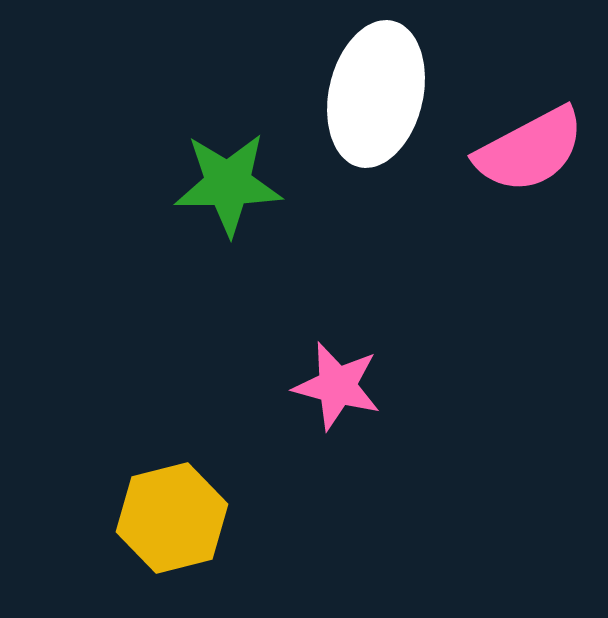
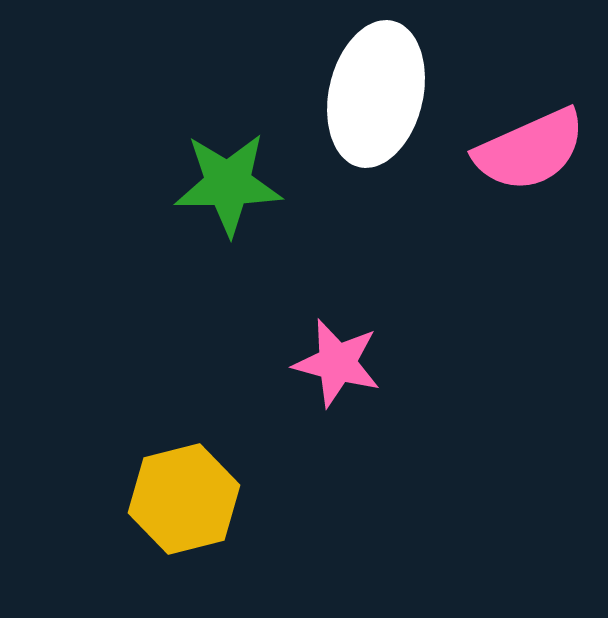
pink semicircle: rotated 4 degrees clockwise
pink star: moved 23 px up
yellow hexagon: moved 12 px right, 19 px up
